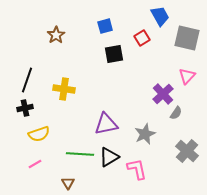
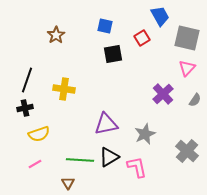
blue square: rotated 28 degrees clockwise
black square: moved 1 px left
pink triangle: moved 8 px up
gray semicircle: moved 19 px right, 13 px up
green line: moved 6 px down
pink L-shape: moved 2 px up
